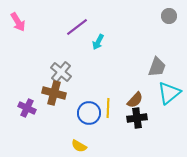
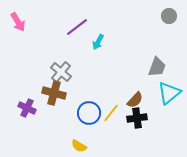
yellow line: moved 3 px right, 5 px down; rotated 36 degrees clockwise
